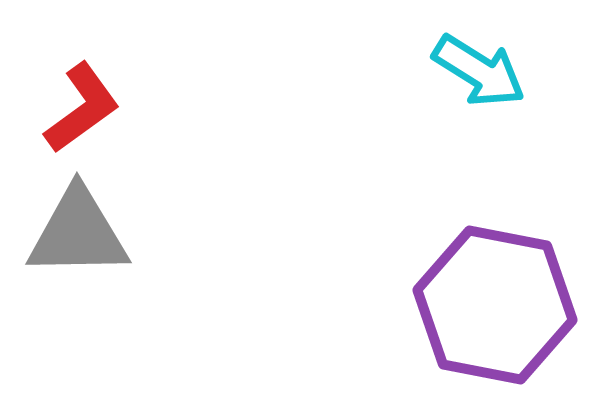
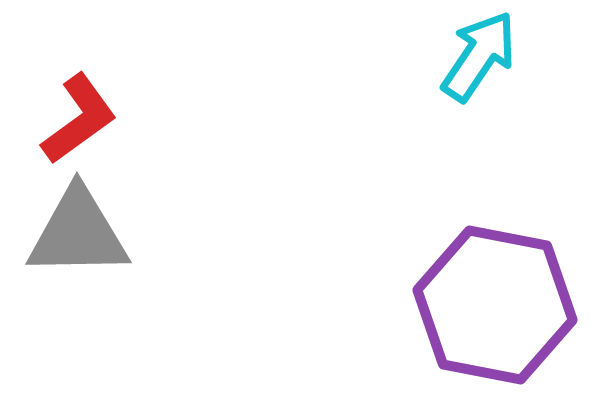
cyan arrow: moved 15 px up; rotated 88 degrees counterclockwise
red L-shape: moved 3 px left, 11 px down
